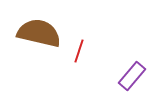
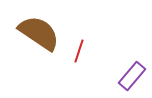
brown semicircle: rotated 21 degrees clockwise
